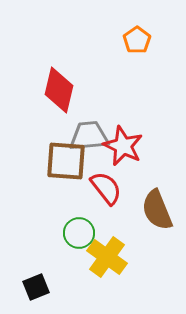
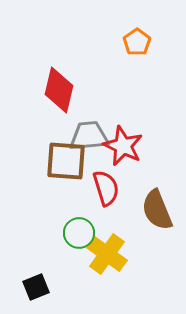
orange pentagon: moved 2 px down
red semicircle: rotated 21 degrees clockwise
yellow cross: moved 3 px up
